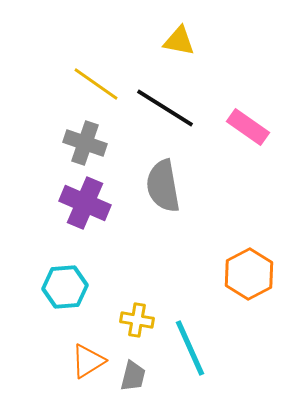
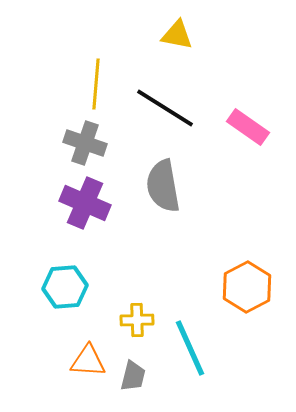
yellow triangle: moved 2 px left, 6 px up
yellow line: rotated 60 degrees clockwise
orange hexagon: moved 2 px left, 13 px down
yellow cross: rotated 12 degrees counterclockwise
orange triangle: rotated 36 degrees clockwise
